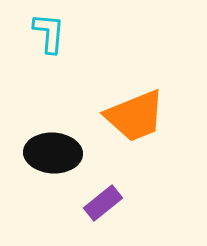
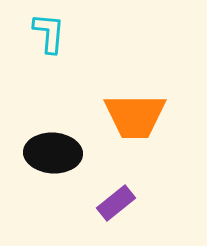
orange trapezoid: rotated 22 degrees clockwise
purple rectangle: moved 13 px right
